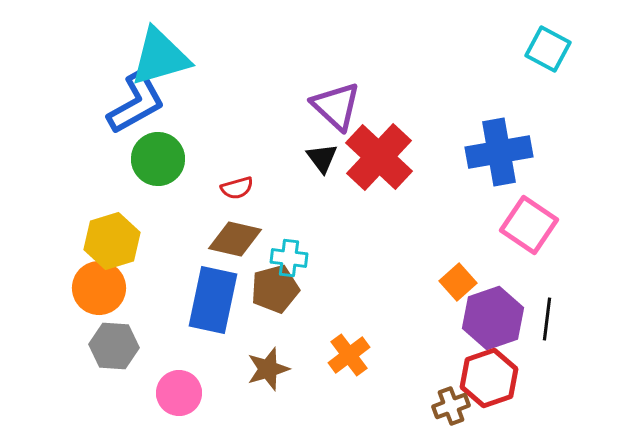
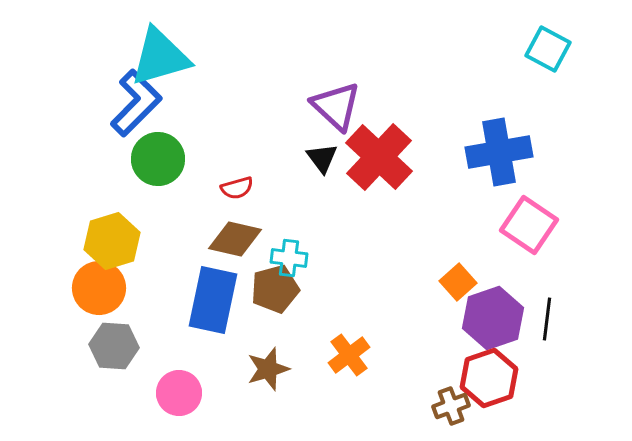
blue L-shape: rotated 16 degrees counterclockwise
